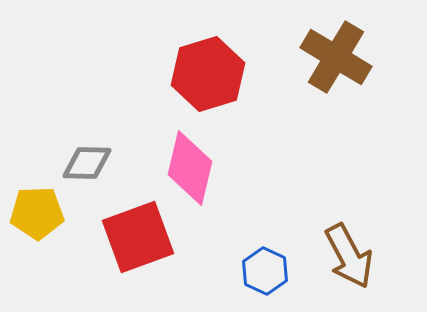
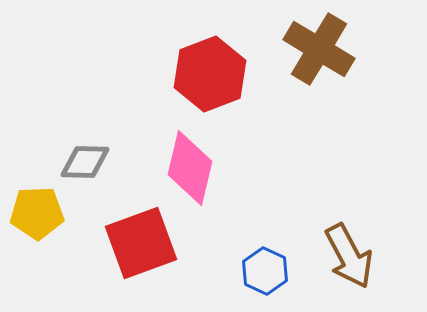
brown cross: moved 17 px left, 8 px up
red hexagon: moved 2 px right; rotated 4 degrees counterclockwise
gray diamond: moved 2 px left, 1 px up
red square: moved 3 px right, 6 px down
